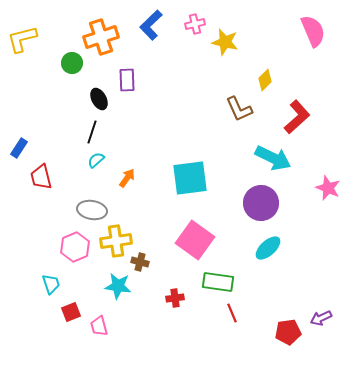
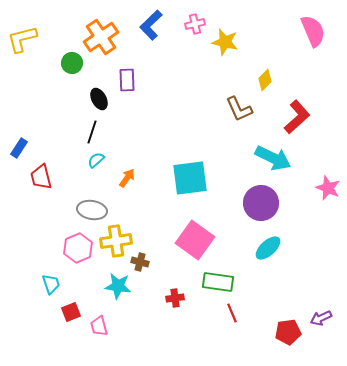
orange cross: rotated 16 degrees counterclockwise
pink hexagon: moved 3 px right, 1 px down
